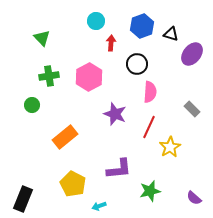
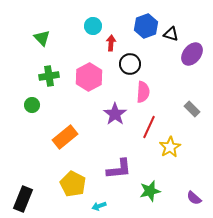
cyan circle: moved 3 px left, 5 px down
blue hexagon: moved 4 px right
black circle: moved 7 px left
pink semicircle: moved 7 px left
purple star: rotated 15 degrees clockwise
